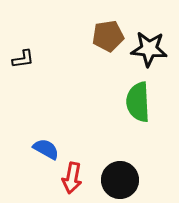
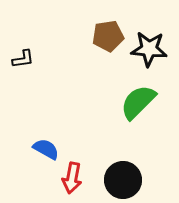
green semicircle: rotated 48 degrees clockwise
black circle: moved 3 px right
